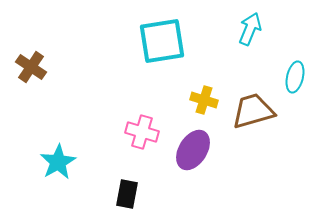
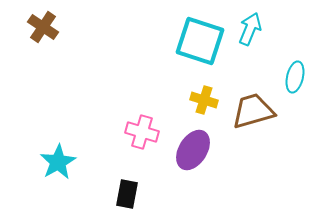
cyan square: moved 38 px right; rotated 27 degrees clockwise
brown cross: moved 12 px right, 40 px up
